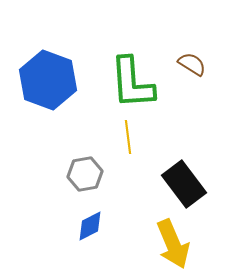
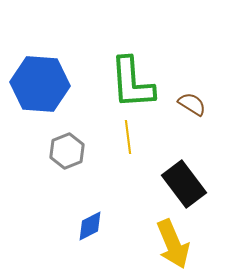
brown semicircle: moved 40 px down
blue hexagon: moved 8 px left, 4 px down; rotated 16 degrees counterclockwise
gray hexagon: moved 18 px left, 23 px up; rotated 12 degrees counterclockwise
